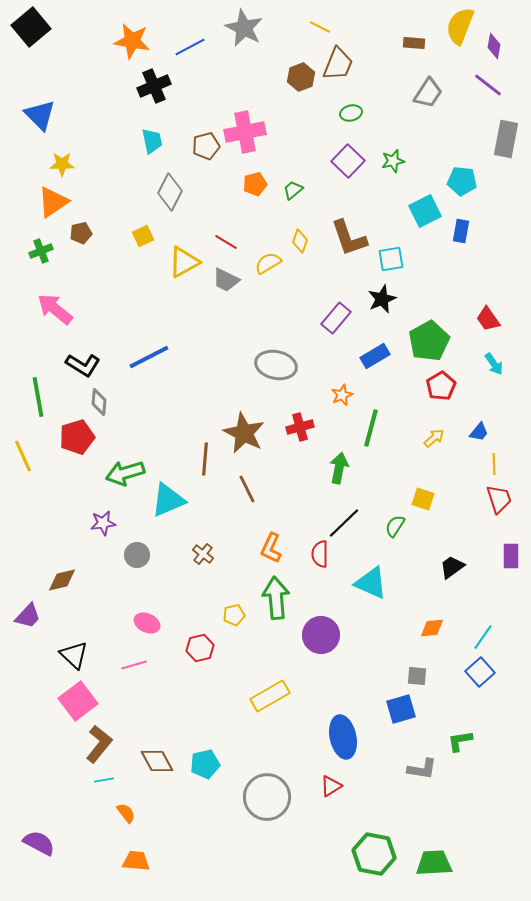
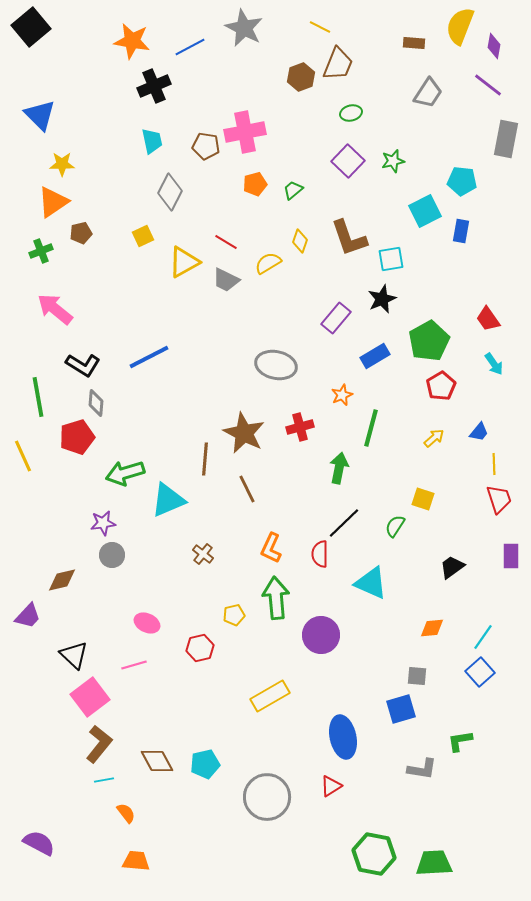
brown pentagon at (206, 146): rotated 24 degrees clockwise
gray diamond at (99, 402): moved 3 px left, 1 px down
gray circle at (137, 555): moved 25 px left
pink square at (78, 701): moved 12 px right, 4 px up
